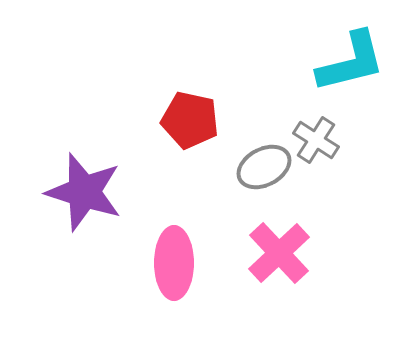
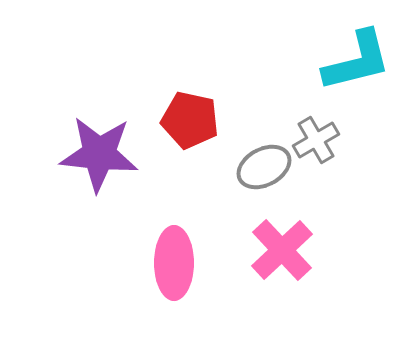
cyan L-shape: moved 6 px right, 1 px up
gray cross: rotated 27 degrees clockwise
purple star: moved 15 px right, 38 px up; rotated 12 degrees counterclockwise
pink cross: moved 3 px right, 3 px up
